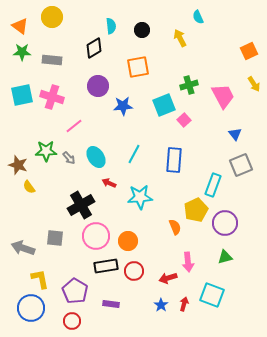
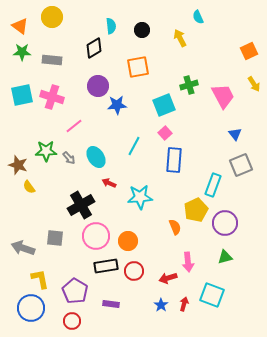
blue star at (123, 106): moved 6 px left, 1 px up
pink square at (184, 120): moved 19 px left, 13 px down
cyan line at (134, 154): moved 8 px up
